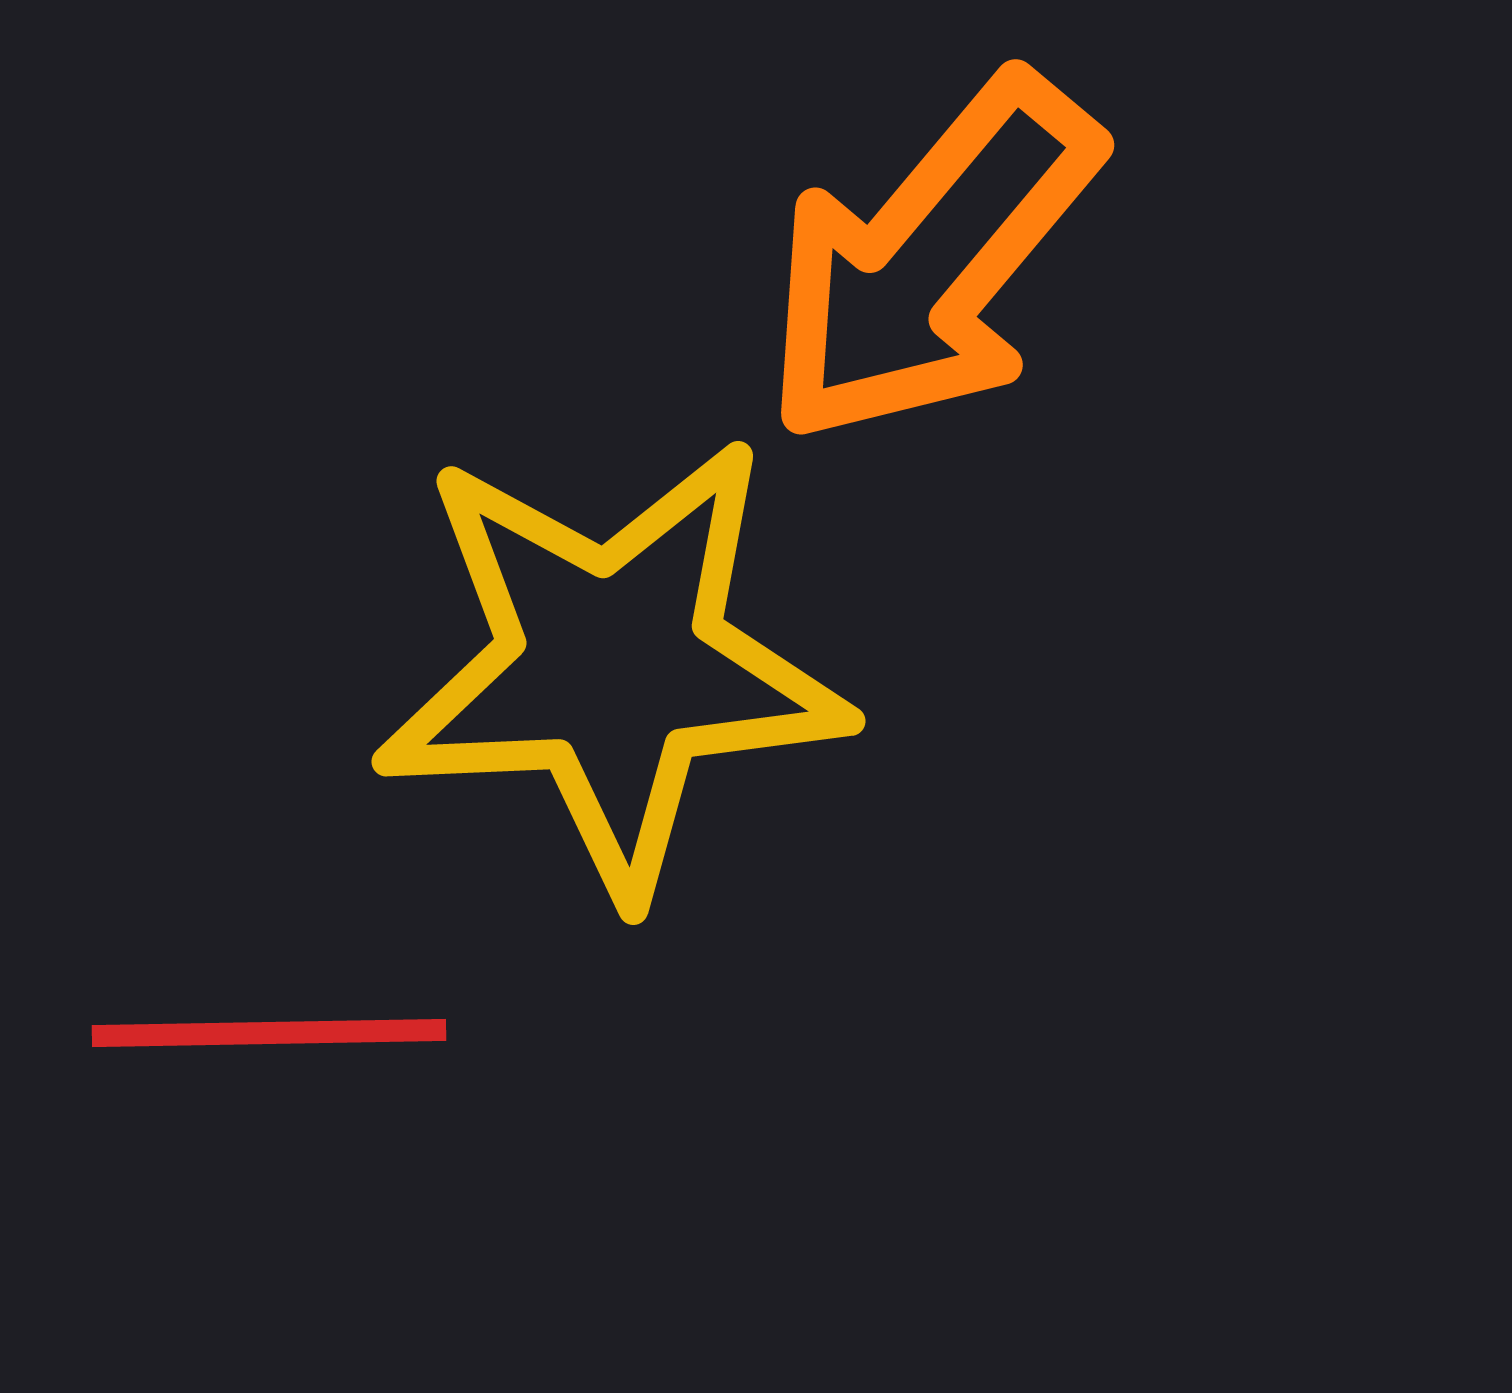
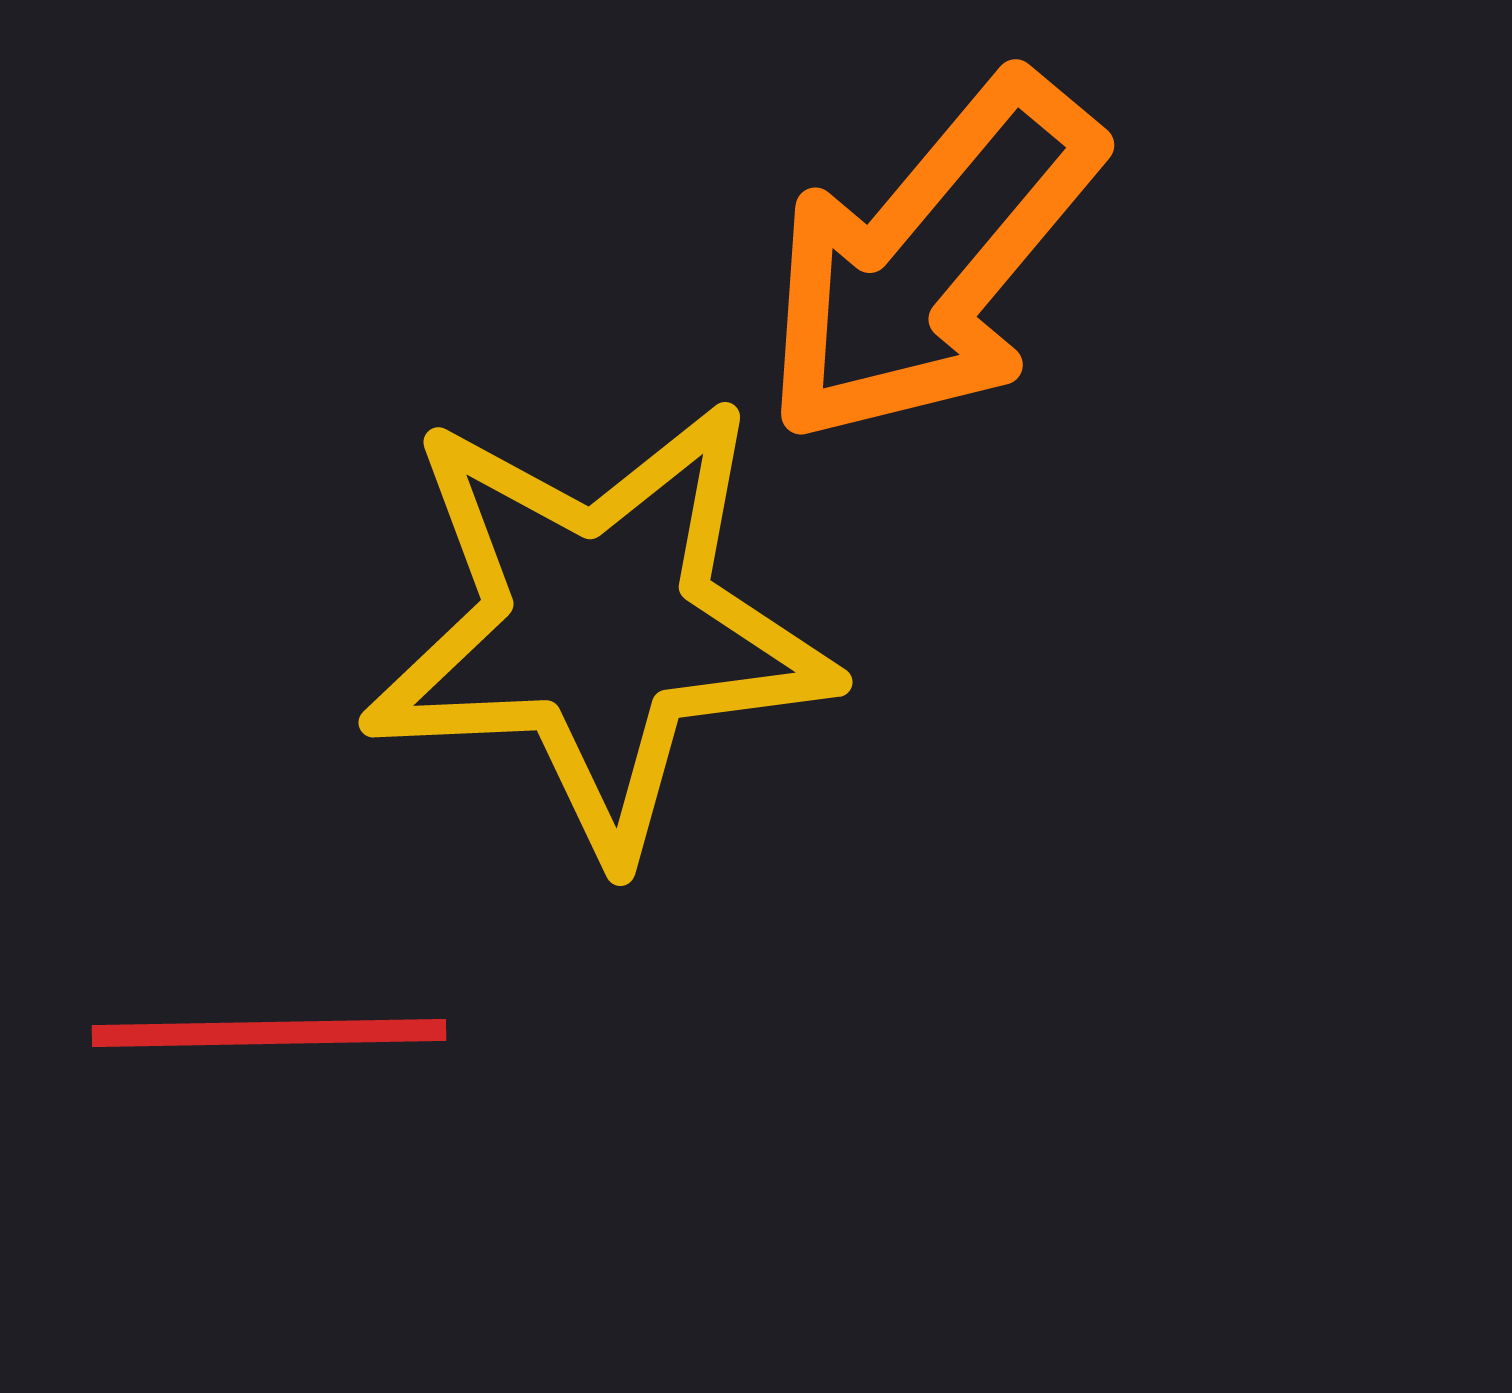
yellow star: moved 13 px left, 39 px up
